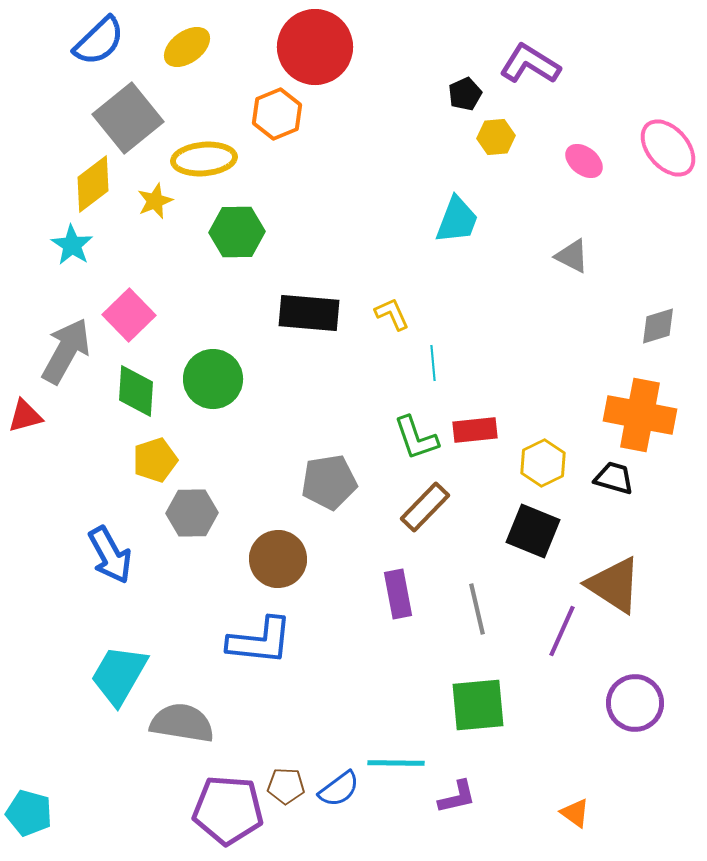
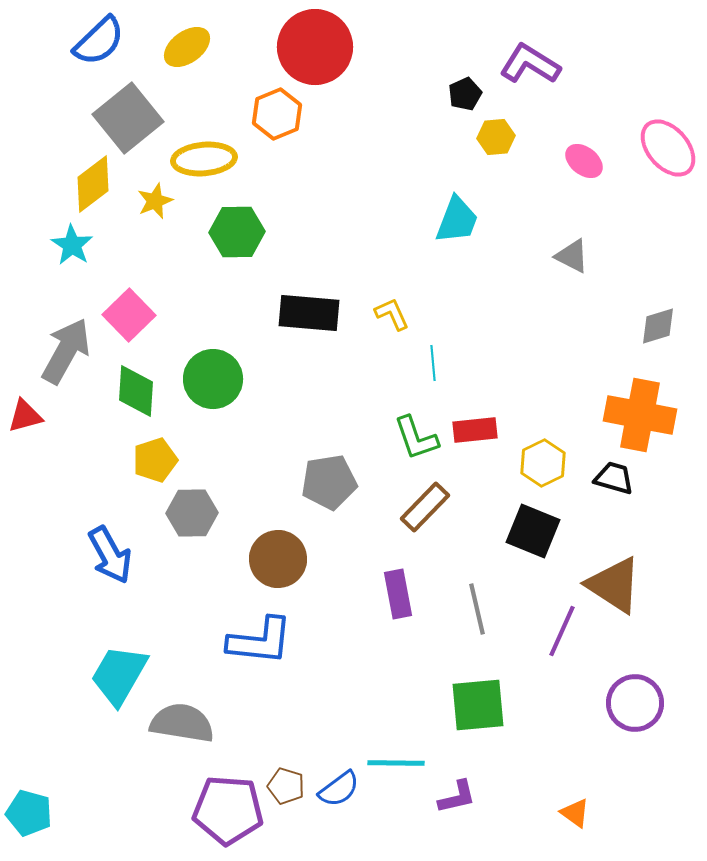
brown pentagon at (286, 786): rotated 15 degrees clockwise
